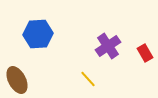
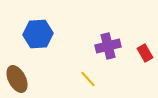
purple cross: rotated 20 degrees clockwise
brown ellipse: moved 1 px up
